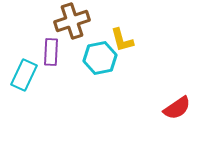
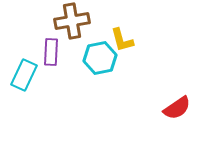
brown cross: rotated 8 degrees clockwise
